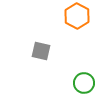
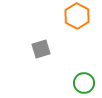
gray square: moved 2 px up; rotated 30 degrees counterclockwise
